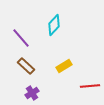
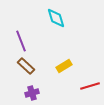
cyan diamond: moved 2 px right, 7 px up; rotated 60 degrees counterclockwise
purple line: moved 3 px down; rotated 20 degrees clockwise
red line: rotated 12 degrees counterclockwise
purple cross: rotated 16 degrees clockwise
